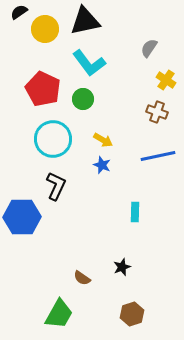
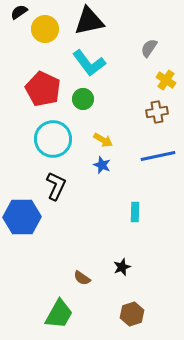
black triangle: moved 4 px right
brown cross: rotated 30 degrees counterclockwise
